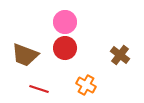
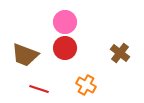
brown cross: moved 2 px up
